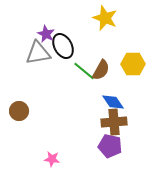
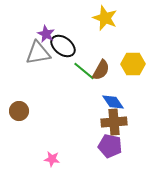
black ellipse: rotated 25 degrees counterclockwise
